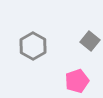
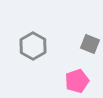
gray square: moved 3 px down; rotated 18 degrees counterclockwise
